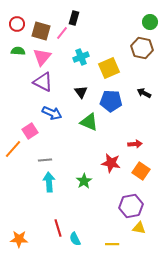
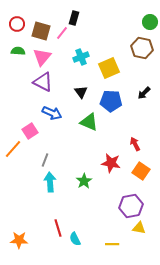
black arrow: rotated 72 degrees counterclockwise
red arrow: rotated 112 degrees counterclockwise
gray line: rotated 64 degrees counterclockwise
cyan arrow: moved 1 px right
orange star: moved 1 px down
